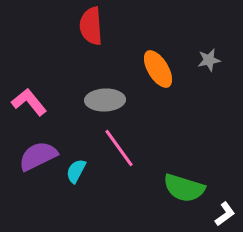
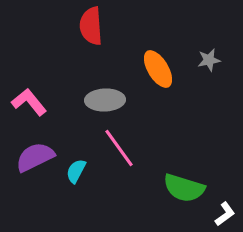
purple semicircle: moved 3 px left, 1 px down
